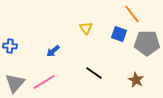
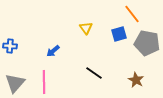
blue square: rotated 35 degrees counterclockwise
gray pentagon: rotated 10 degrees clockwise
pink line: rotated 60 degrees counterclockwise
